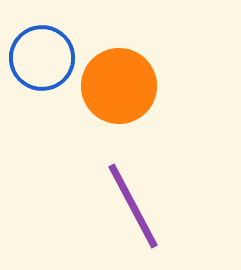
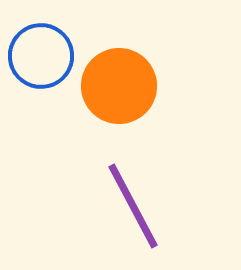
blue circle: moved 1 px left, 2 px up
